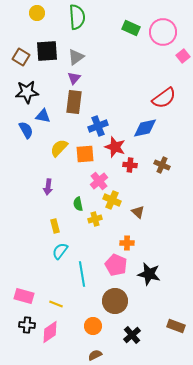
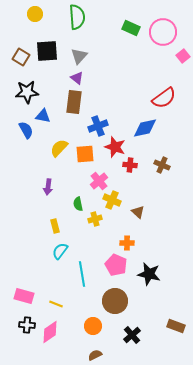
yellow circle at (37, 13): moved 2 px left, 1 px down
gray triangle at (76, 57): moved 3 px right, 1 px up; rotated 12 degrees counterclockwise
purple triangle at (74, 78): moved 3 px right; rotated 32 degrees counterclockwise
